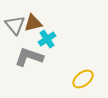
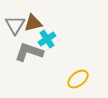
gray triangle: rotated 10 degrees clockwise
gray L-shape: moved 5 px up
yellow ellipse: moved 5 px left
